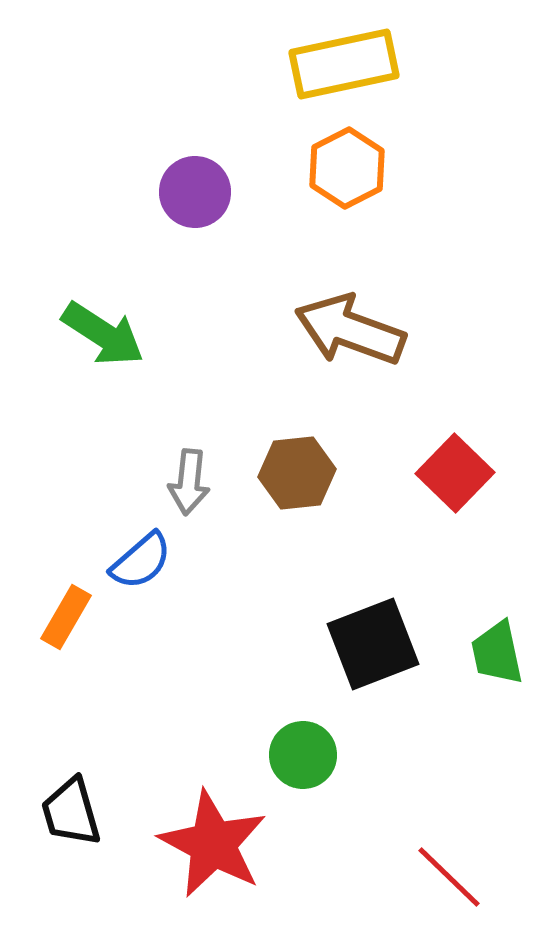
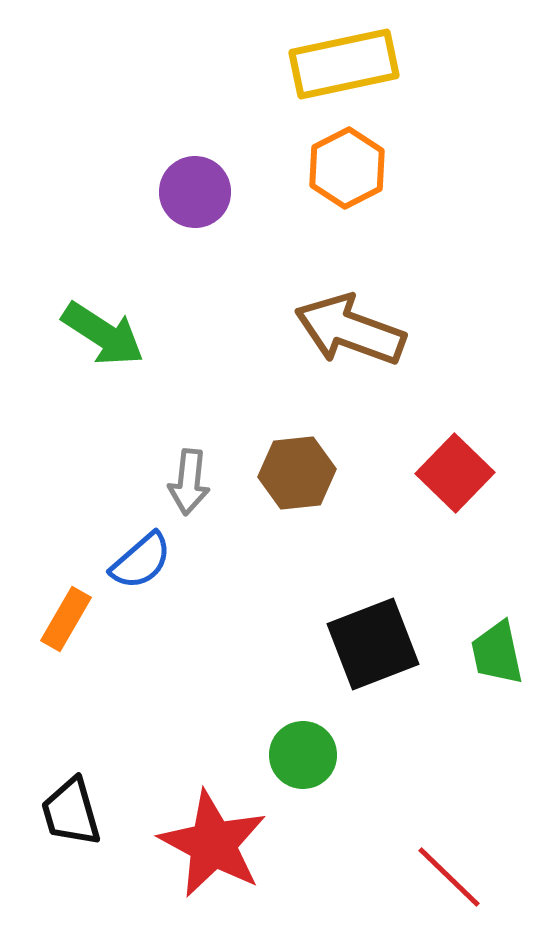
orange rectangle: moved 2 px down
